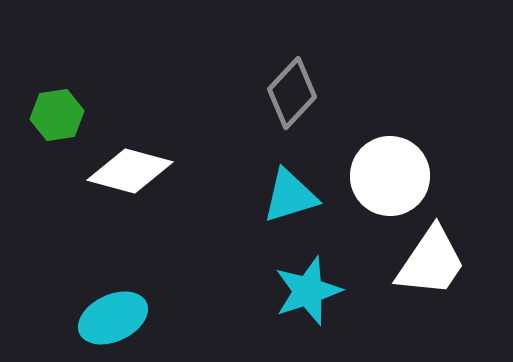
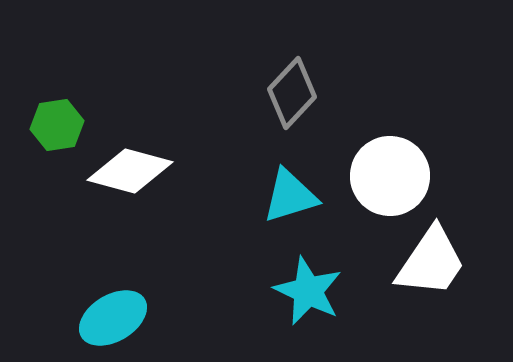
green hexagon: moved 10 px down
cyan star: rotated 28 degrees counterclockwise
cyan ellipse: rotated 6 degrees counterclockwise
